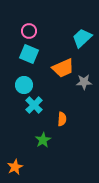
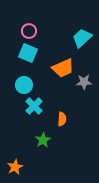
cyan square: moved 1 px left, 1 px up
cyan cross: moved 1 px down
